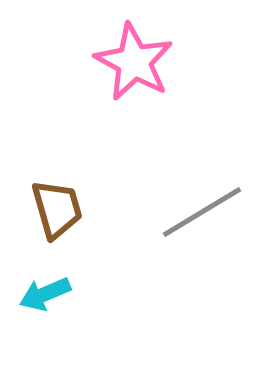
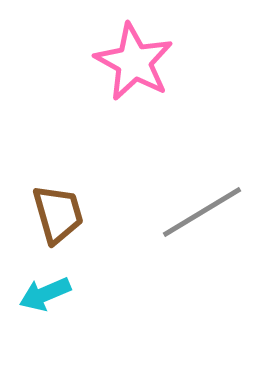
brown trapezoid: moved 1 px right, 5 px down
